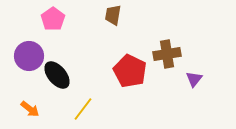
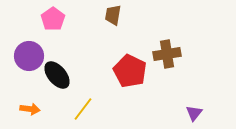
purple triangle: moved 34 px down
orange arrow: rotated 30 degrees counterclockwise
